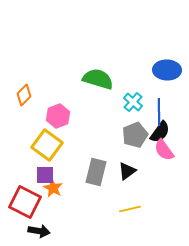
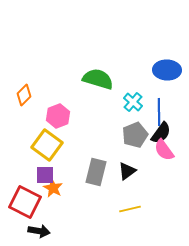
black semicircle: moved 1 px right, 1 px down
